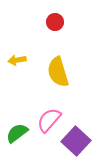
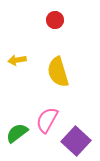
red circle: moved 2 px up
pink semicircle: moved 2 px left; rotated 12 degrees counterclockwise
